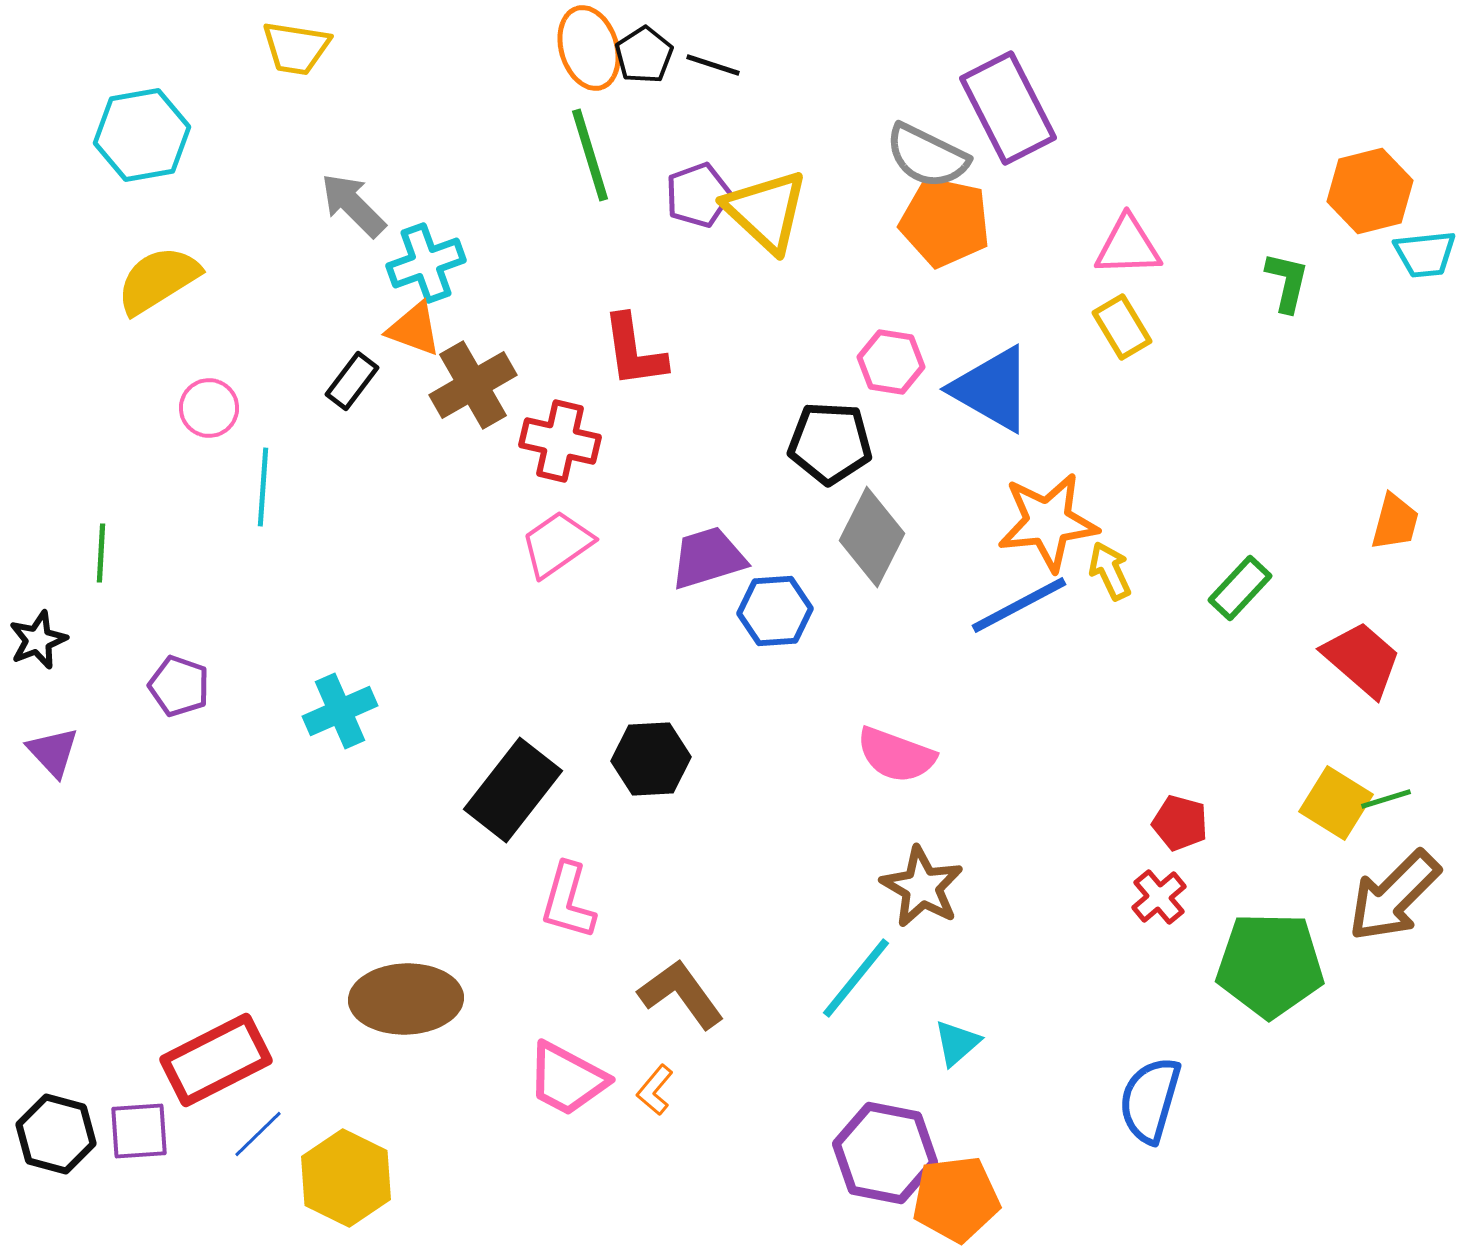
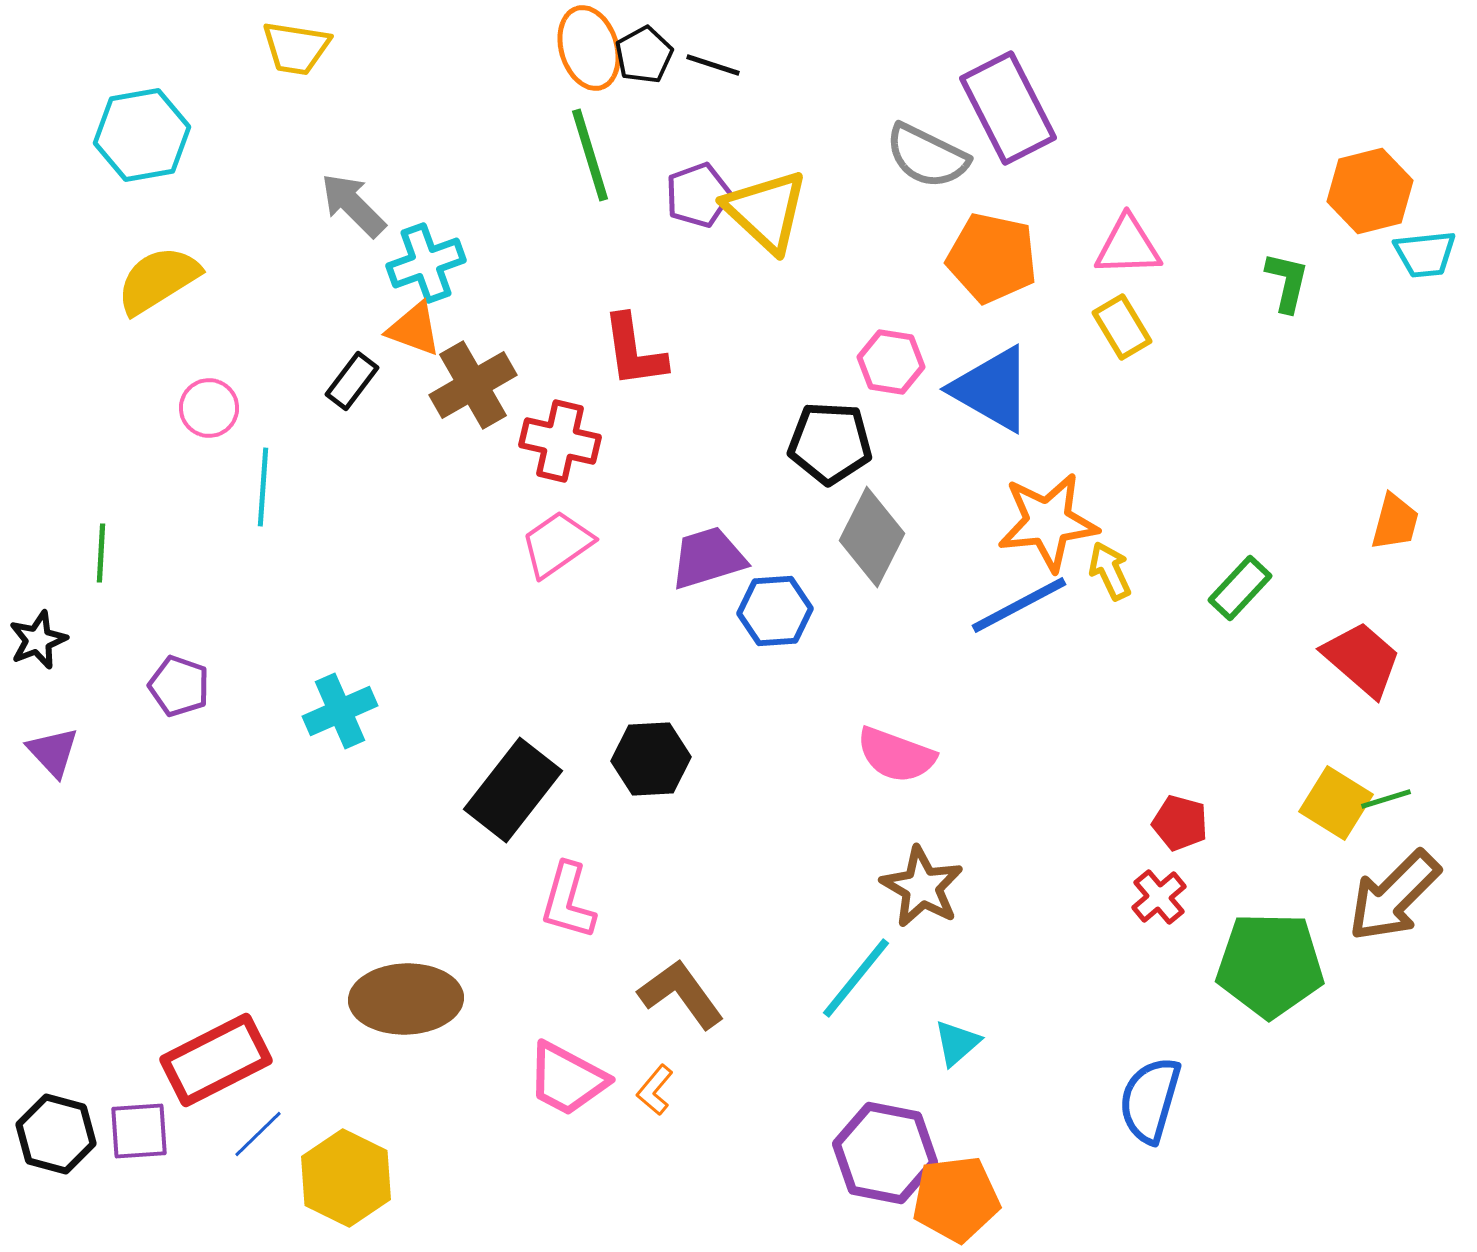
black pentagon at (644, 55): rotated 4 degrees clockwise
orange pentagon at (945, 222): moved 47 px right, 36 px down
